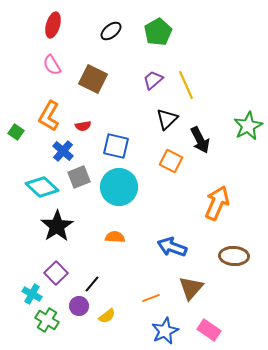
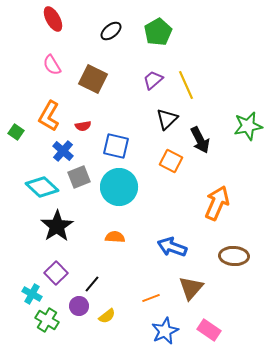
red ellipse: moved 6 px up; rotated 45 degrees counterclockwise
green star: rotated 16 degrees clockwise
